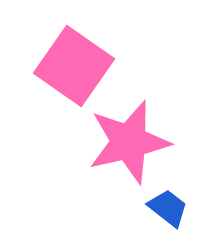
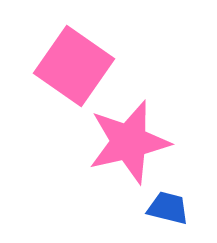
blue trapezoid: rotated 24 degrees counterclockwise
